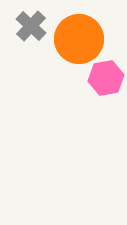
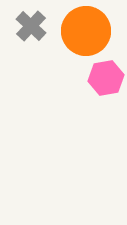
orange circle: moved 7 px right, 8 px up
